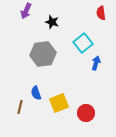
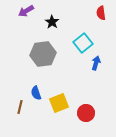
purple arrow: rotated 35 degrees clockwise
black star: rotated 16 degrees clockwise
